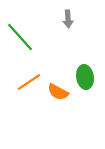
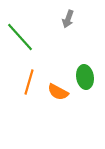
gray arrow: rotated 24 degrees clockwise
orange line: rotated 40 degrees counterclockwise
